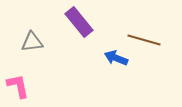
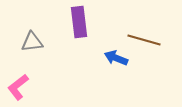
purple rectangle: rotated 32 degrees clockwise
pink L-shape: moved 1 px down; rotated 116 degrees counterclockwise
